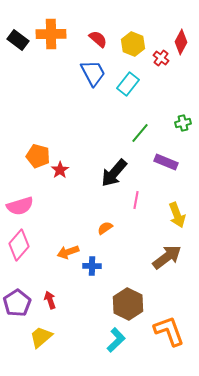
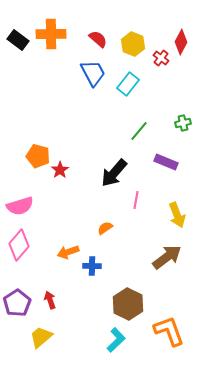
green line: moved 1 px left, 2 px up
